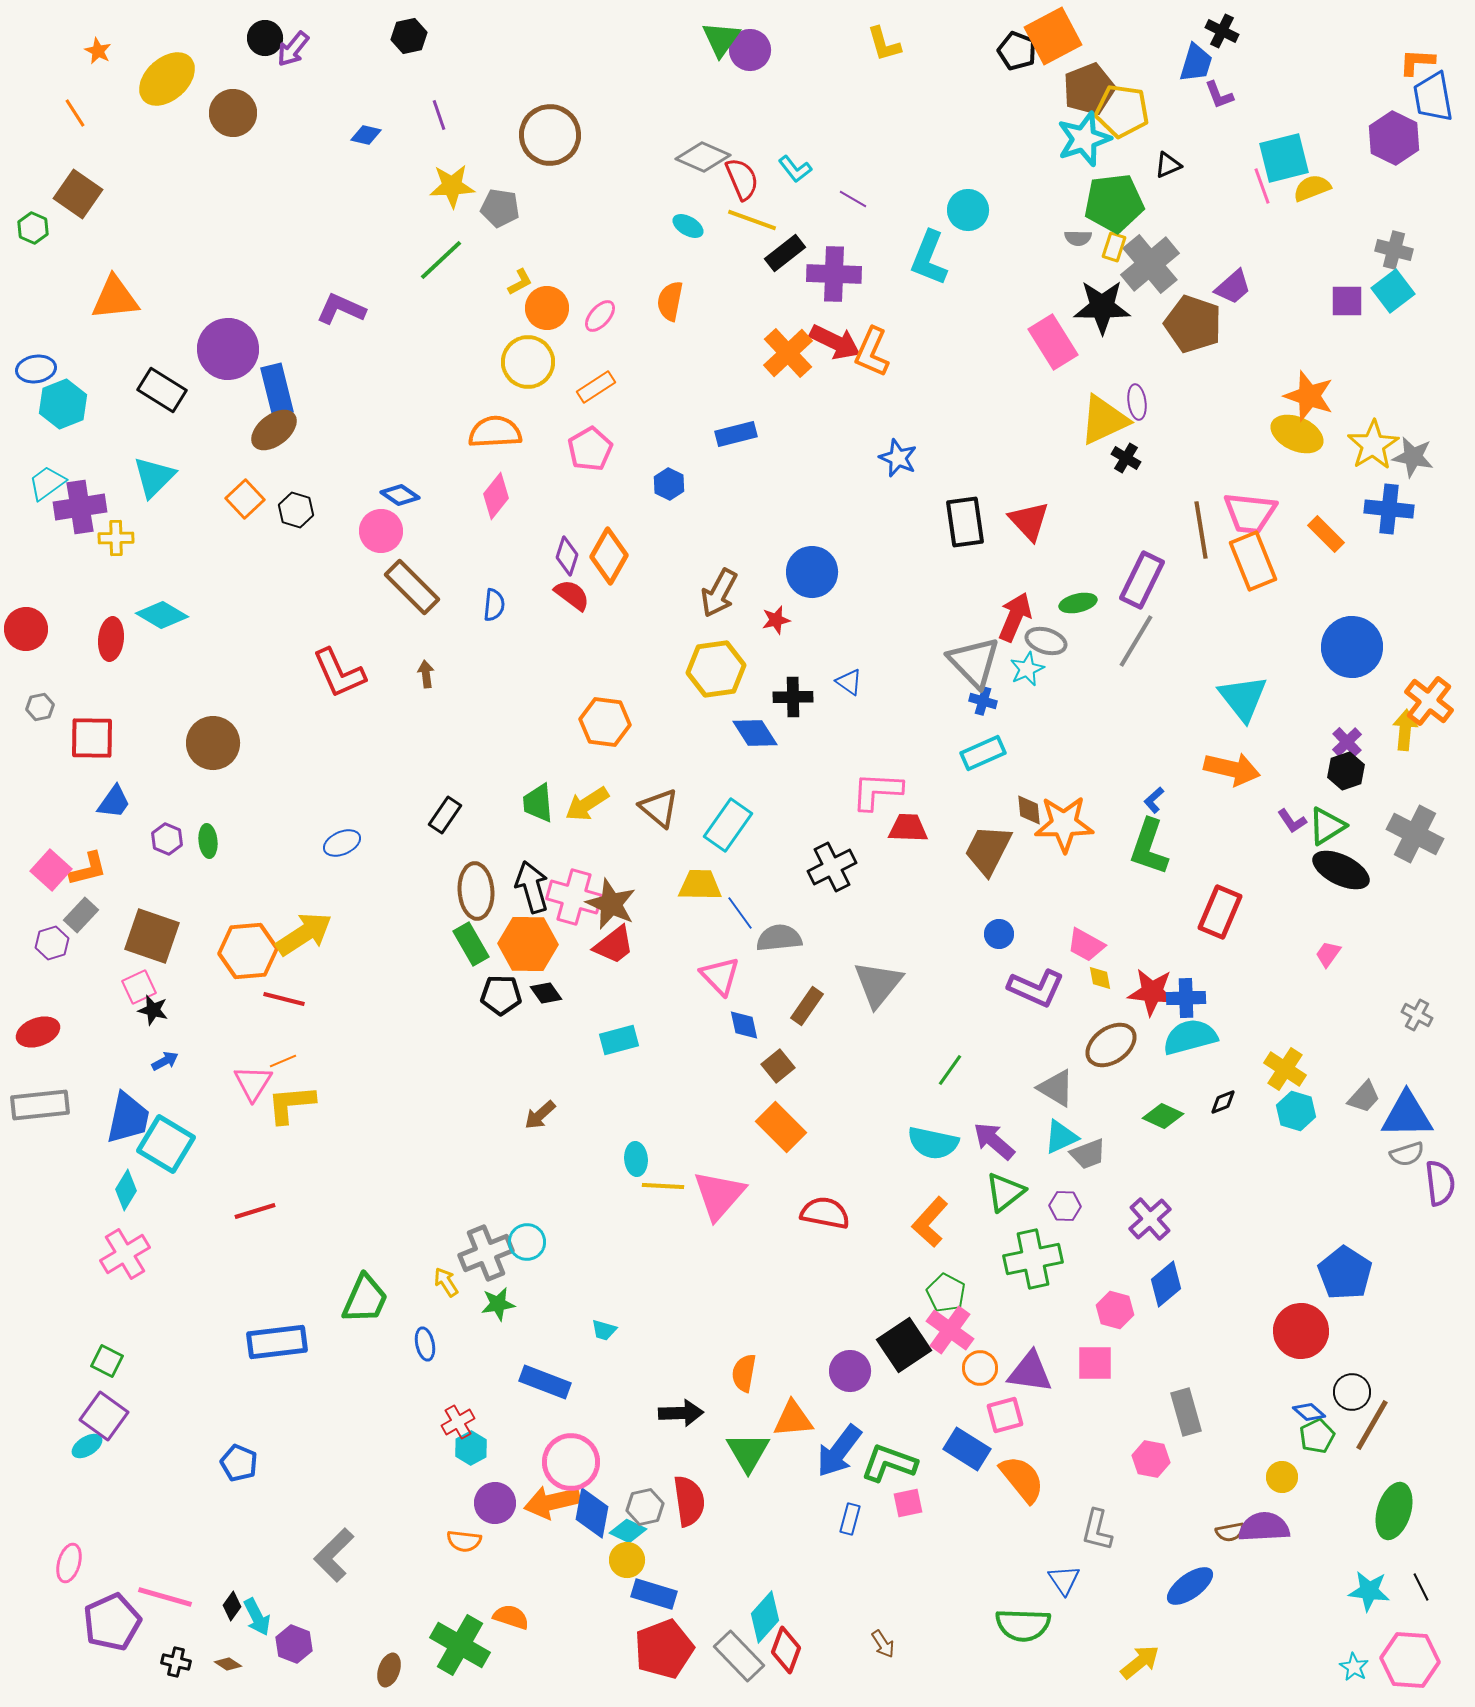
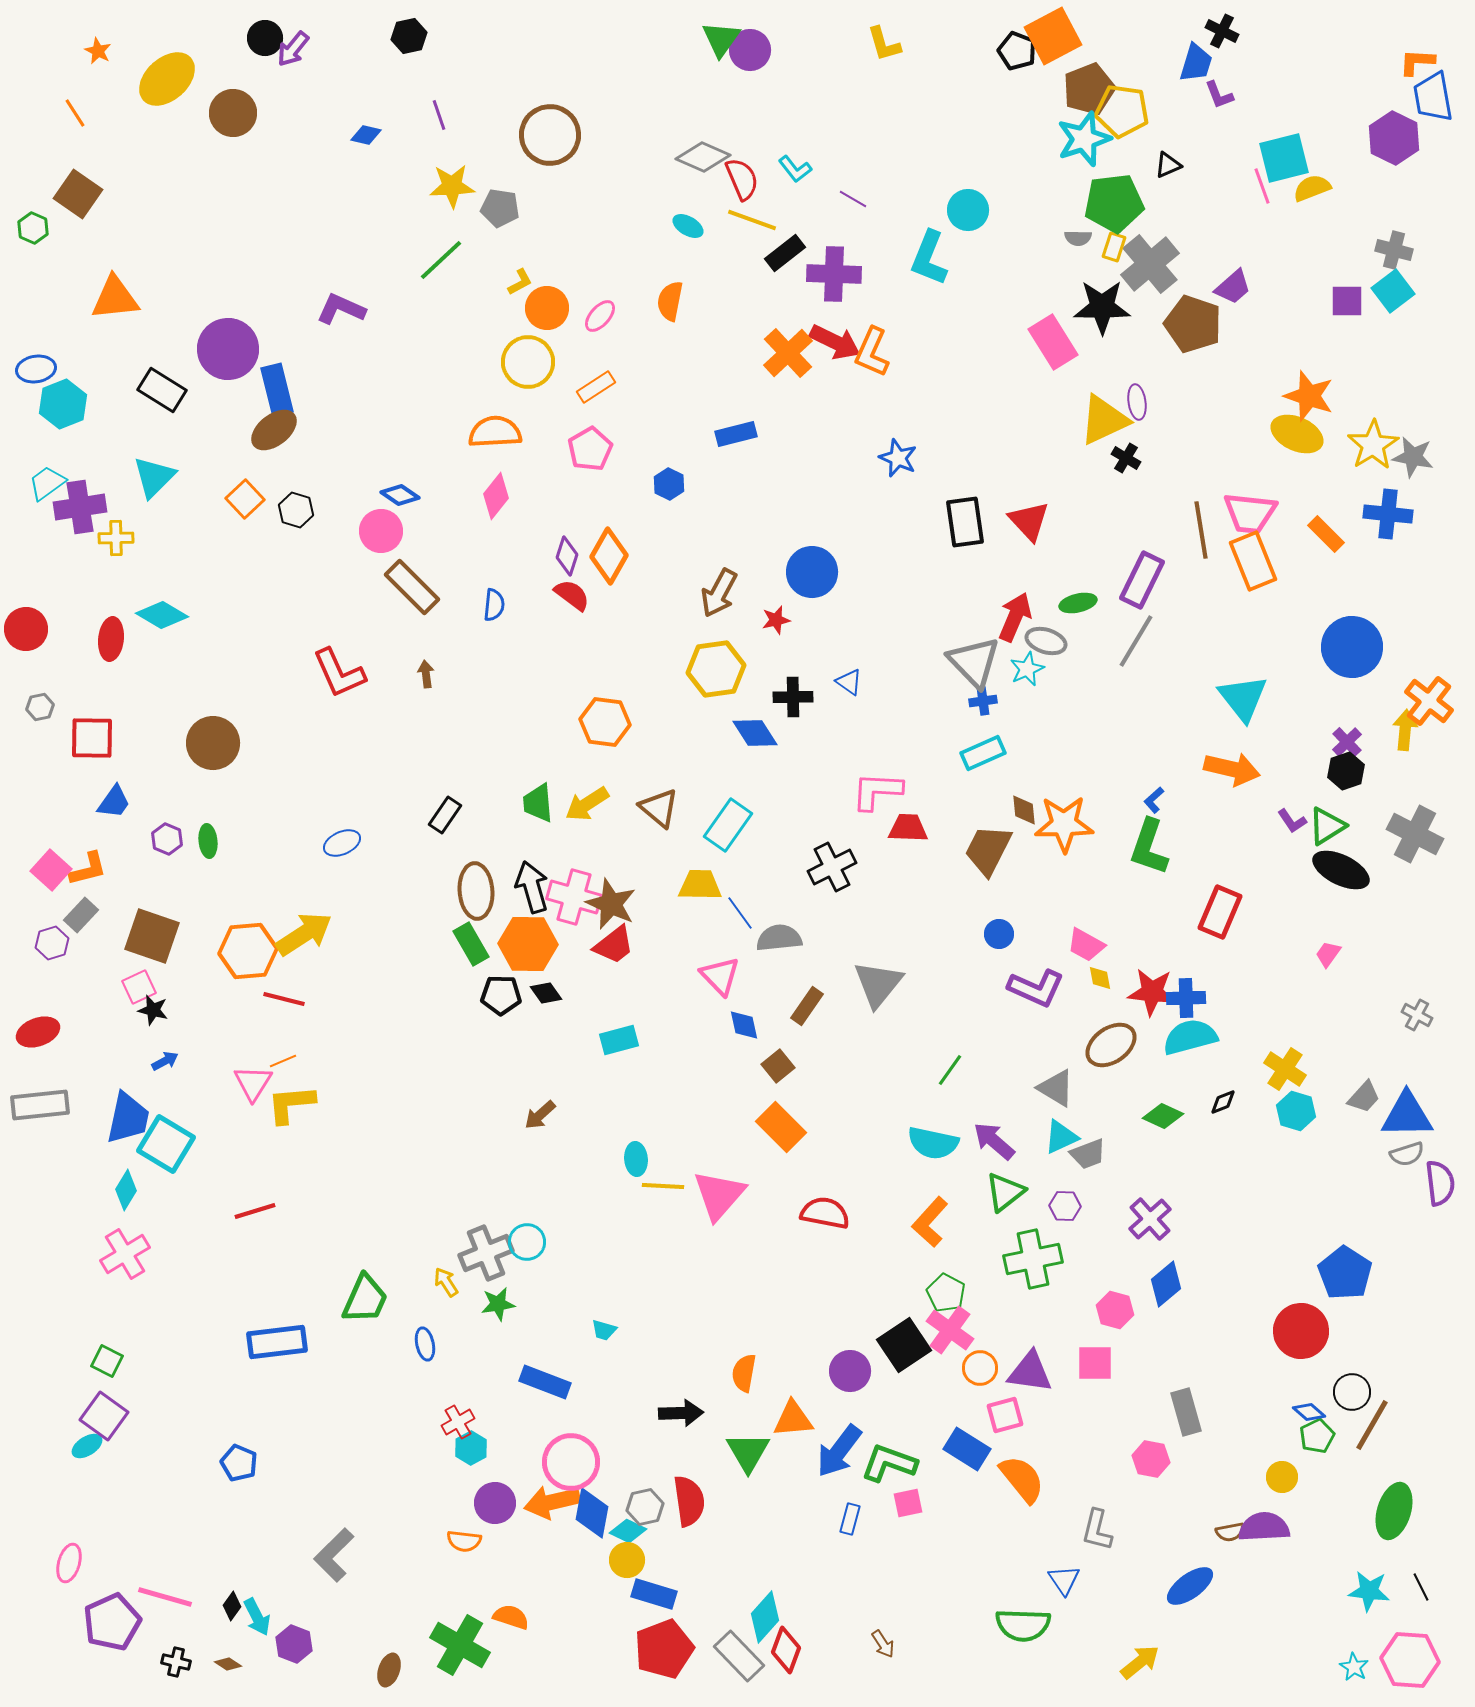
blue cross at (1389, 509): moved 1 px left, 5 px down
blue cross at (983, 701): rotated 24 degrees counterclockwise
brown diamond at (1029, 810): moved 5 px left
